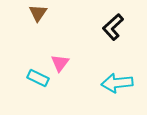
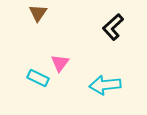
cyan arrow: moved 12 px left, 2 px down
